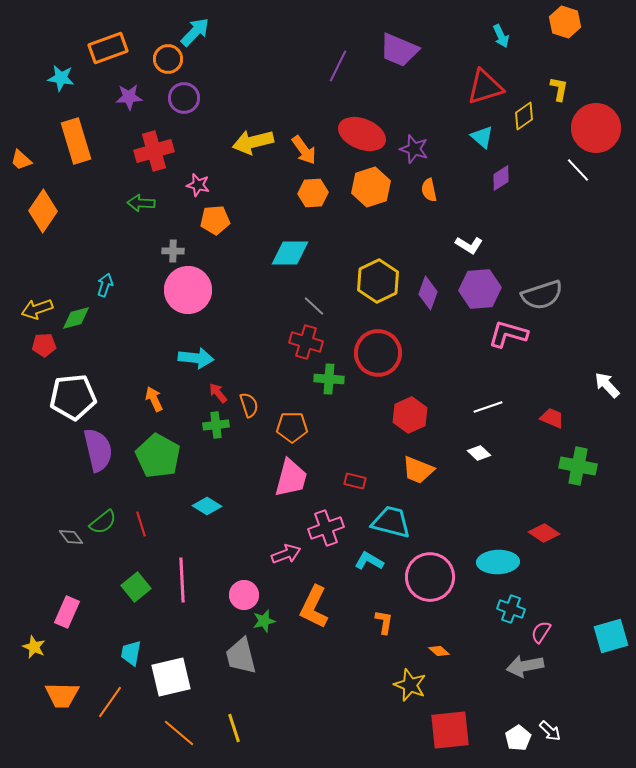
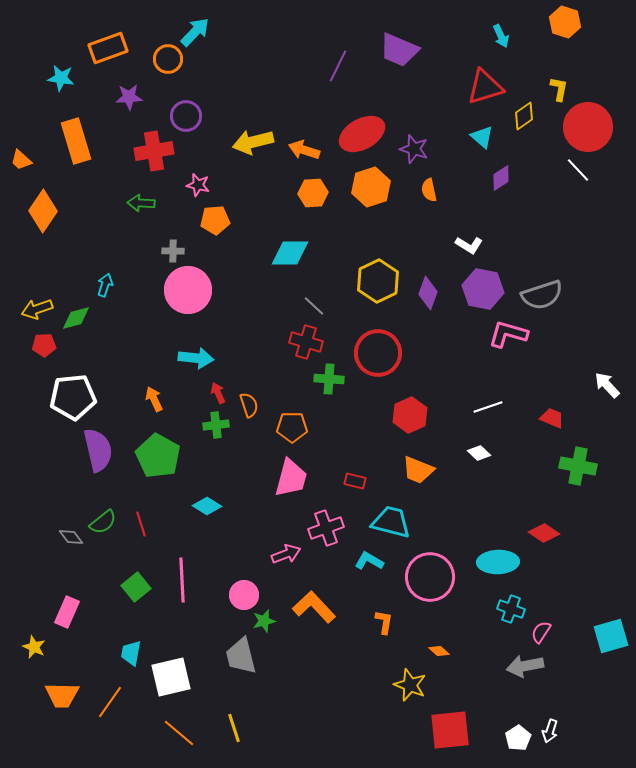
purple circle at (184, 98): moved 2 px right, 18 px down
red circle at (596, 128): moved 8 px left, 1 px up
red ellipse at (362, 134): rotated 51 degrees counterclockwise
orange arrow at (304, 150): rotated 144 degrees clockwise
red cross at (154, 151): rotated 6 degrees clockwise
purple hexagon at (480, 289): moved 3 px right; rotated 15 degrees clockwise
red arrow at (218, 393): rotated 15 degrees clockwise
orange L-shape at (314, 607): rotated 111 degrees clockwise
white arrow at (550, 731): rotated 65 degrees clockwise
